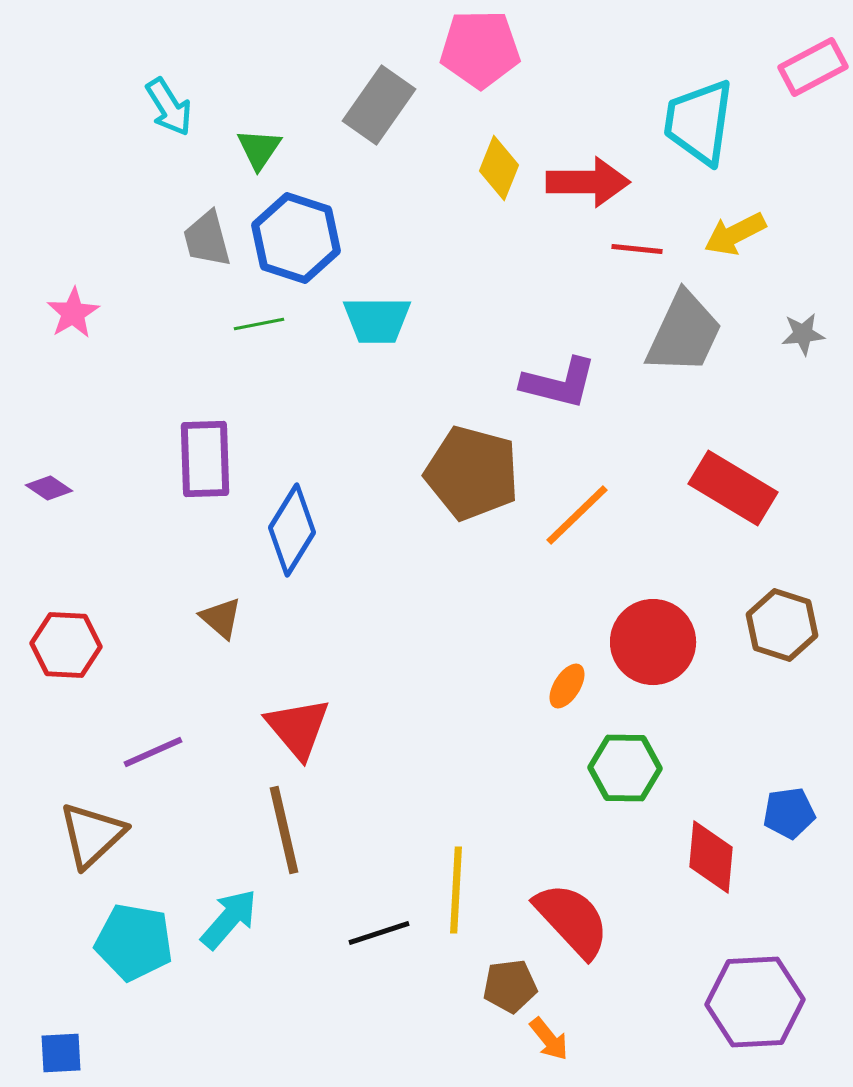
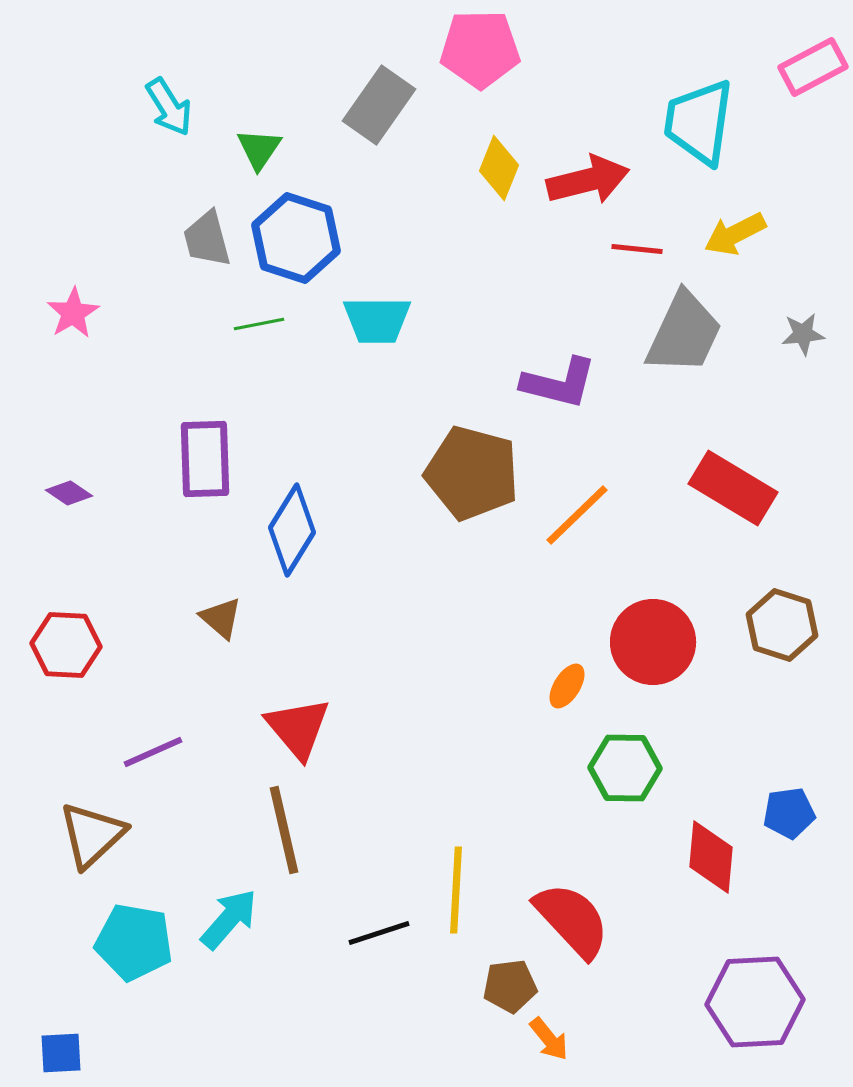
red arrow at (588, 182): moved 2 px up; rotated 14 degrees counterclockwise
purple diamond at (49, 488): moved 20 px right, 5 px down
